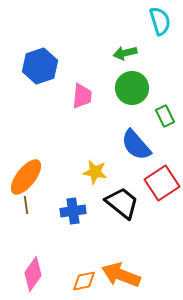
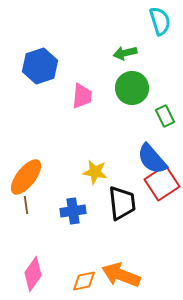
blue semicircle: moved 16 px right, 14 px down
black trapezoid: rotated 45 degrees clockwise
